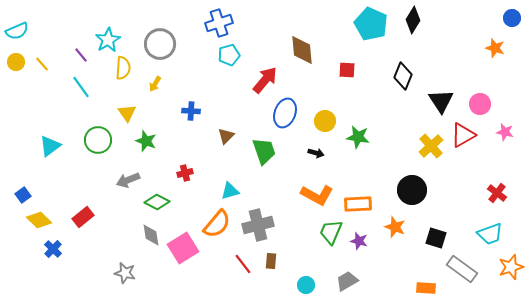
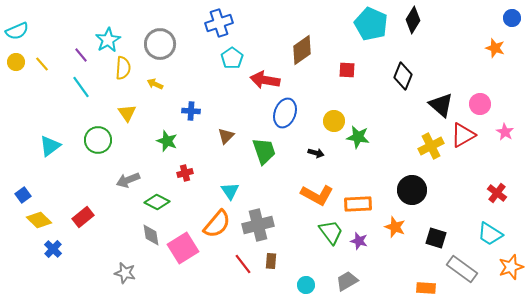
brown diamond at (302, 50): rotated 60 degrees clockwise
cyan pentagon at (229, 55): moved 3 px right, 3 px down; rotated 20 degrees counterclockwise
red arrow at (265, 80): rotated 120 degrees counterclockwise
yellow arrow at (155, 84): rotated 84 degrees clockwise
black triangle at (441, 101): moved 4 px down; rotated 16 degrees counterclockwise
yellow circle at (325, 121): moved 9 px right
pink star at (505, 132): rotated 18 degrees clockwise
green star at (146, 141): moved 21 px right
yellow cross at (431, 146): rotated 15 degrees clockwise
cyan triangle at (230, 191): rotated 48 degrees counterclockwise
green trapezoid at (331, 232): rotated 120 degrees clockwise
cyan trapezoid at (490, 234): rotated 52 degrees clockwise
